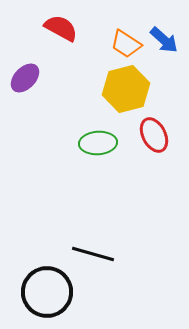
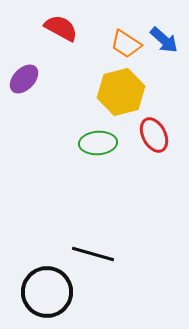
purple ellipse: moved 1 px left, 1 px down
yellow hexagon: moved 5 px left, 3 px down
